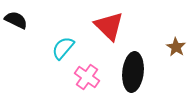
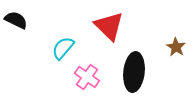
black ellipse: moved 1 px right
